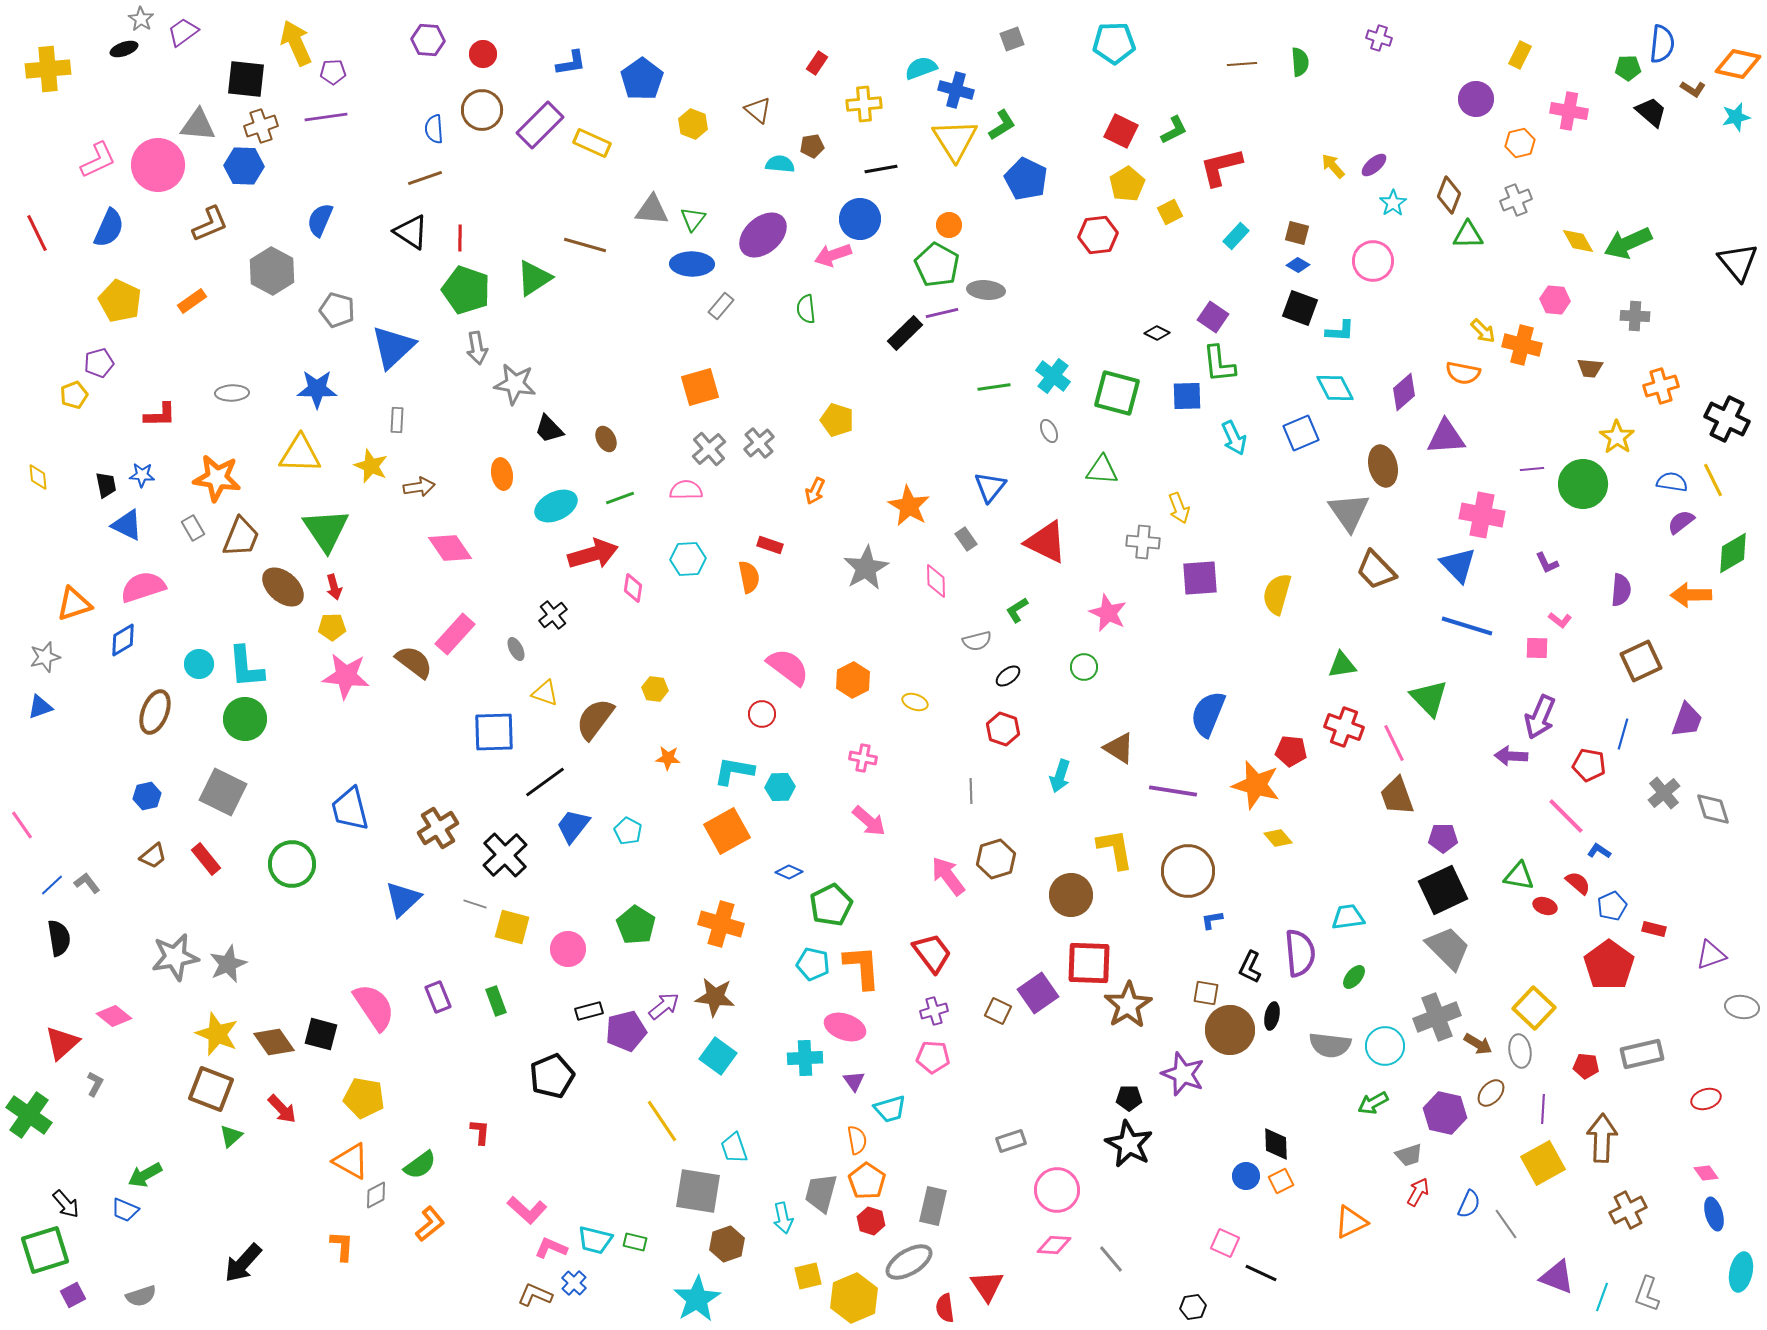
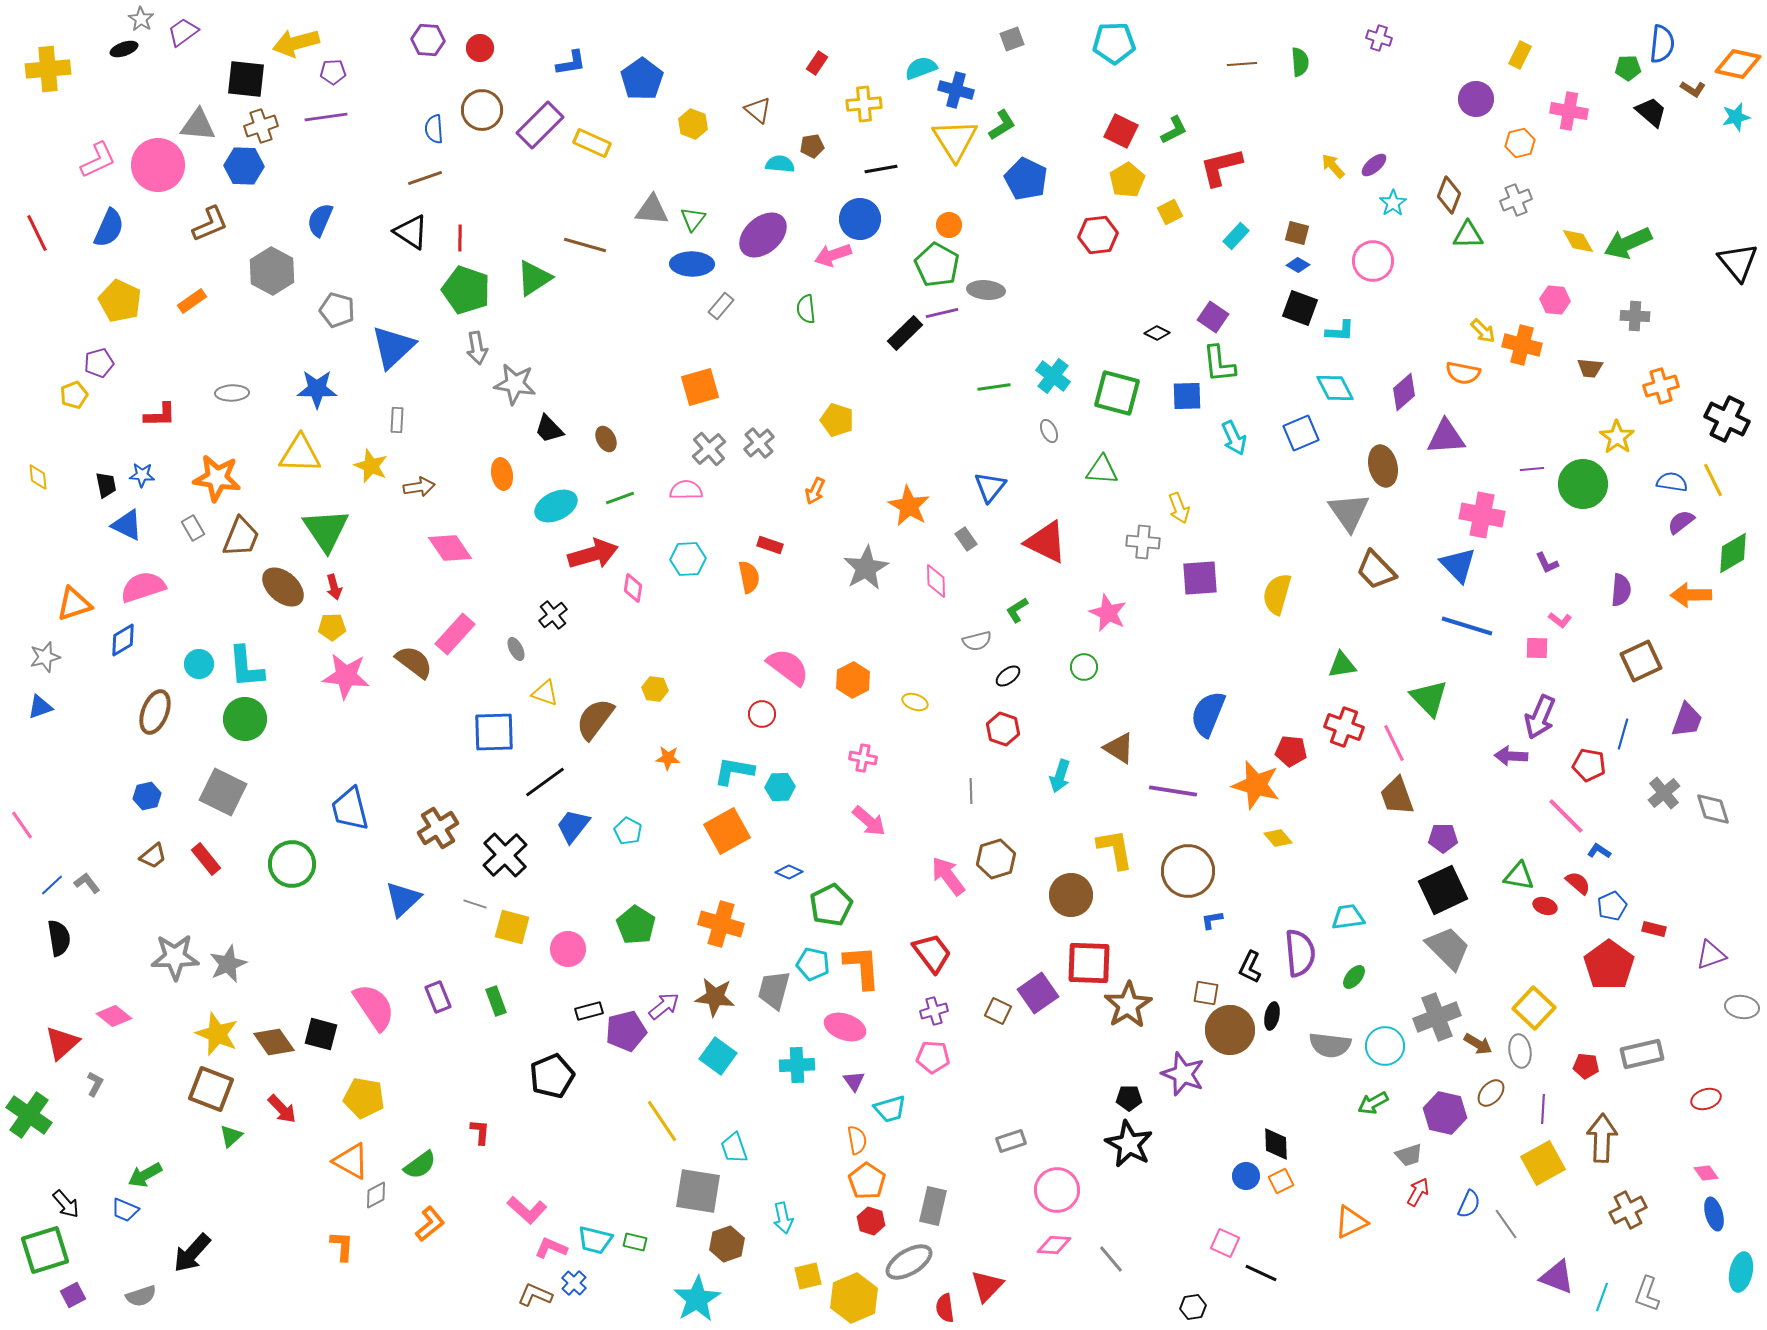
yellow arrow at (296, 43): rotated 81 degrees counterclockwise
red circle at (483, 54): moved 3 px left, 6 px up
yellow pentagon at (1127, 184): moved 4 px up
gray star at (175, 957): rotated 9 degrees clockwise
cyan cross at (805, 1058): moved 8 px left, 7 px down
gray trapezoid at (821, 1193): moved 47 px left, 203 px up
black arrow at (243, 1263): moved 51 px left, 10 px up
red triangle at (987, 1286): rotated 18 degrees clockwise
